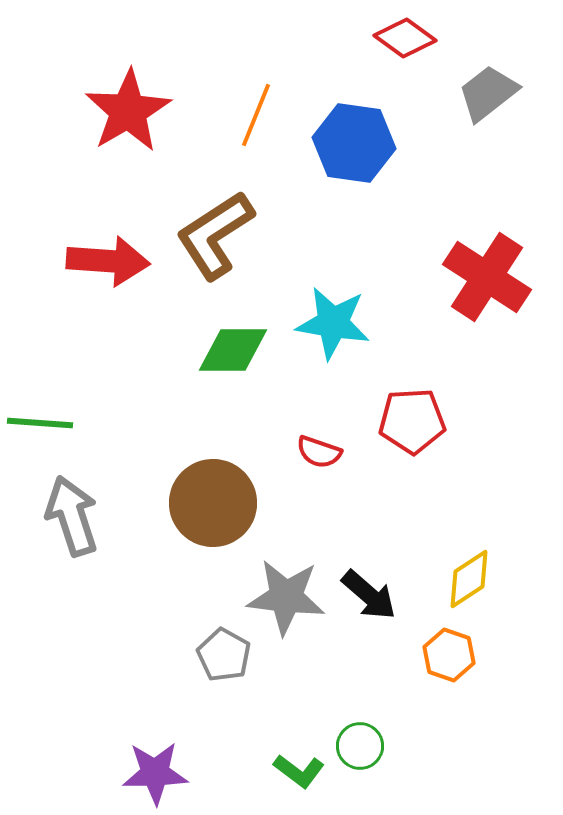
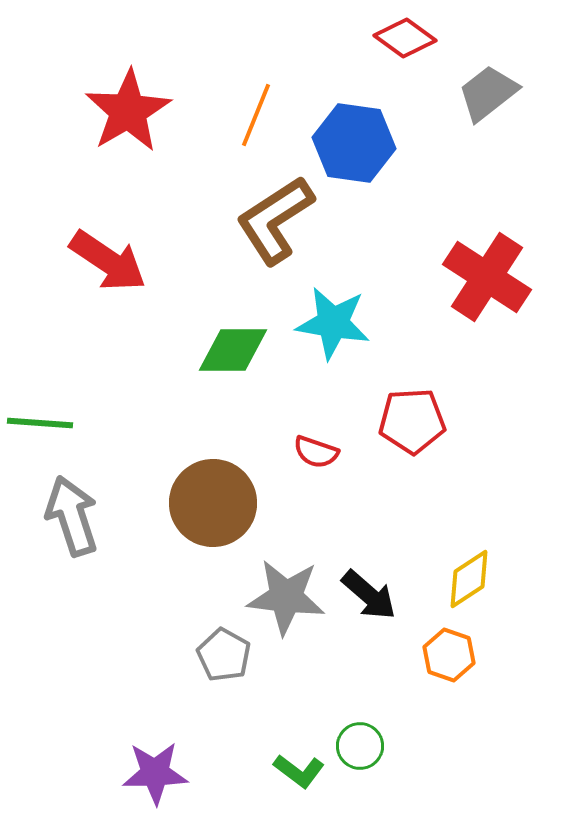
brown L-shape: moved 60 px right, 15 px up
red arrow: rotated 30 degrees clockwise
red semicircle: moved 3 px left
